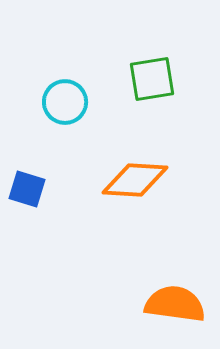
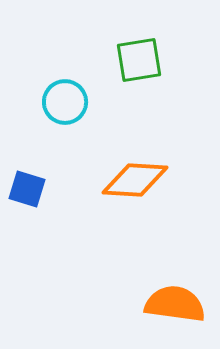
green square: moved 13 px left, 19 px up
